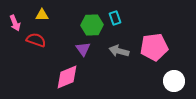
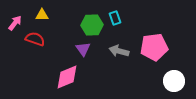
pink arrow: rotated 119 degrees counterclockwise
red semicircle: moved 1 px left, 1 px up
